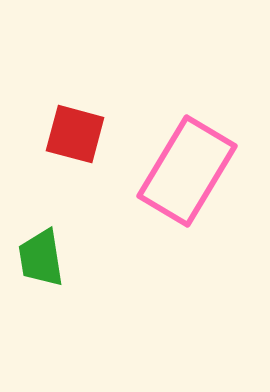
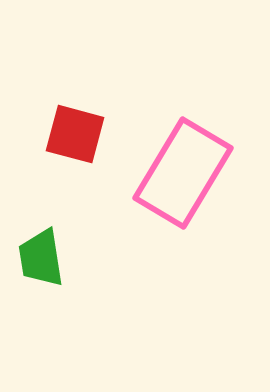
pink rectangle: moved 4 px left, 2 px down
